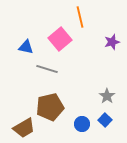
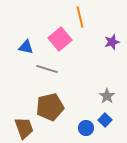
blue circle: moved 4 px right, 4 px down
brown trapezoid: rotated 80 degrees counterclockwise
